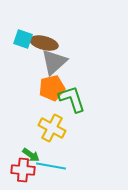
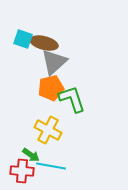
orange pentagon: moved 1 px left
yellow cross: moved 4 px left, 2 px down
red cross: moved 1 px left, 1 px down
